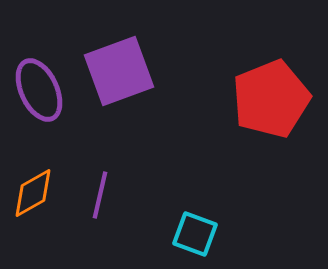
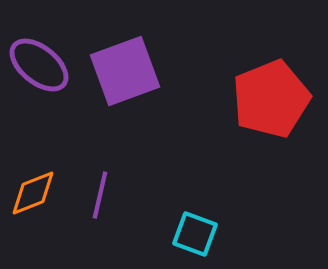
purple square: moved 6 px right
purple ellipse: moved 25 px up; rotated 26 degrees counterclockwise
orange diamond: rotated 8 degrees clockwise
